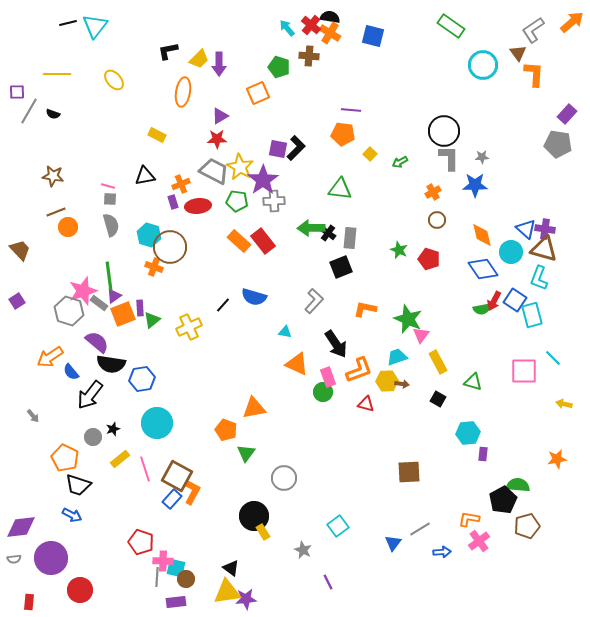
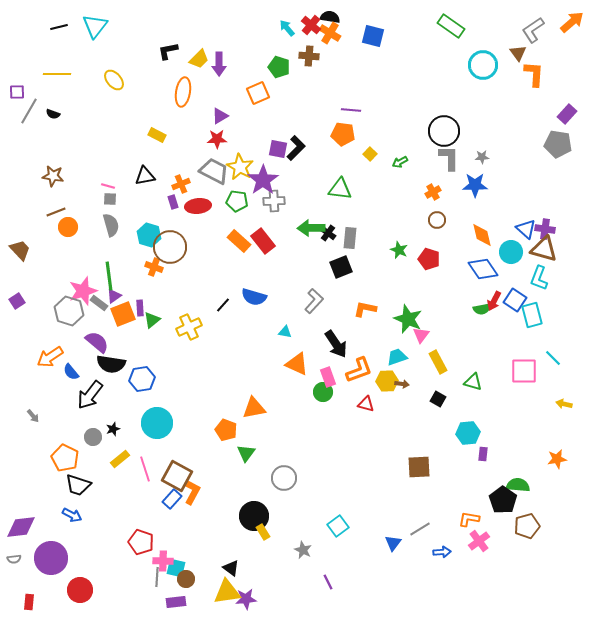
black line at (68, 23): moved 9 px left, 4 px down
brown square at (409, 472): moved 10 px right, 5 px up
black pentagon at (503, 500): rotated 8 degrees counterclockwise
